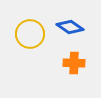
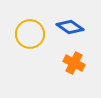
orange cross: rotated 25 degrees clockwise
